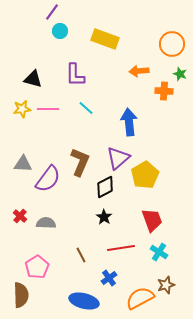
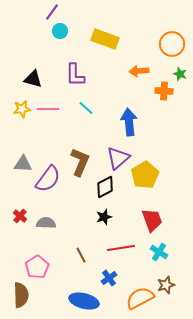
black star: rotated 21 degrees clockwise
